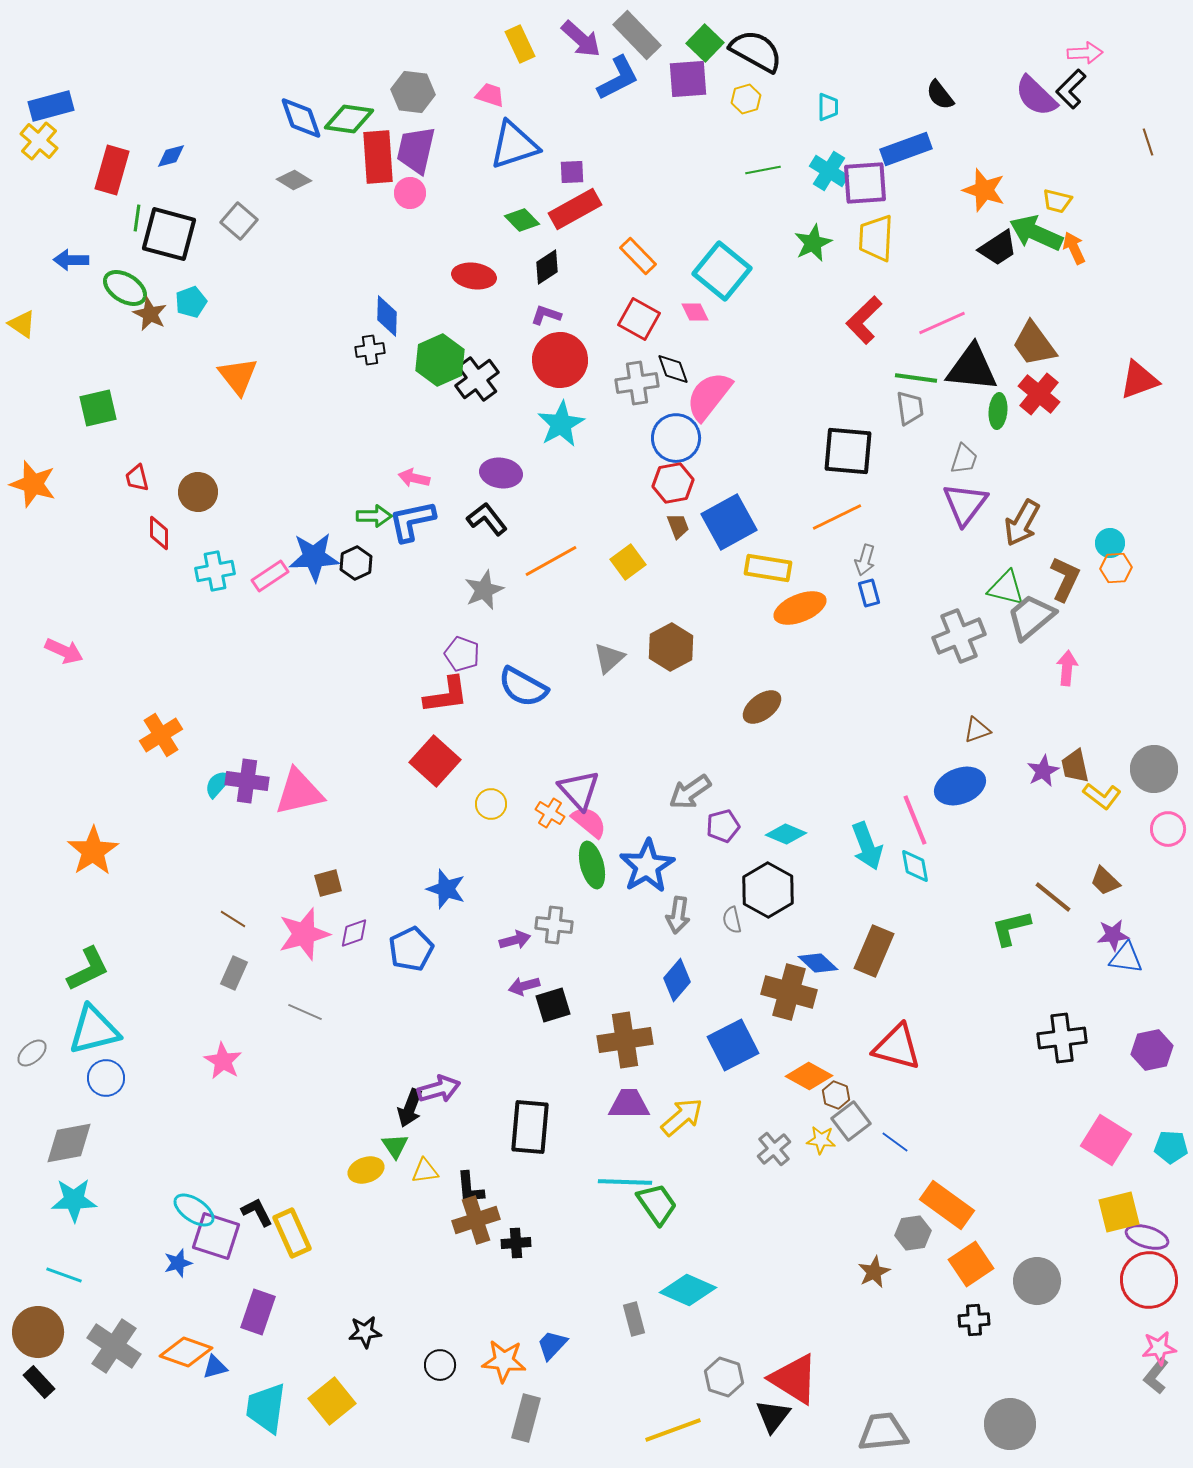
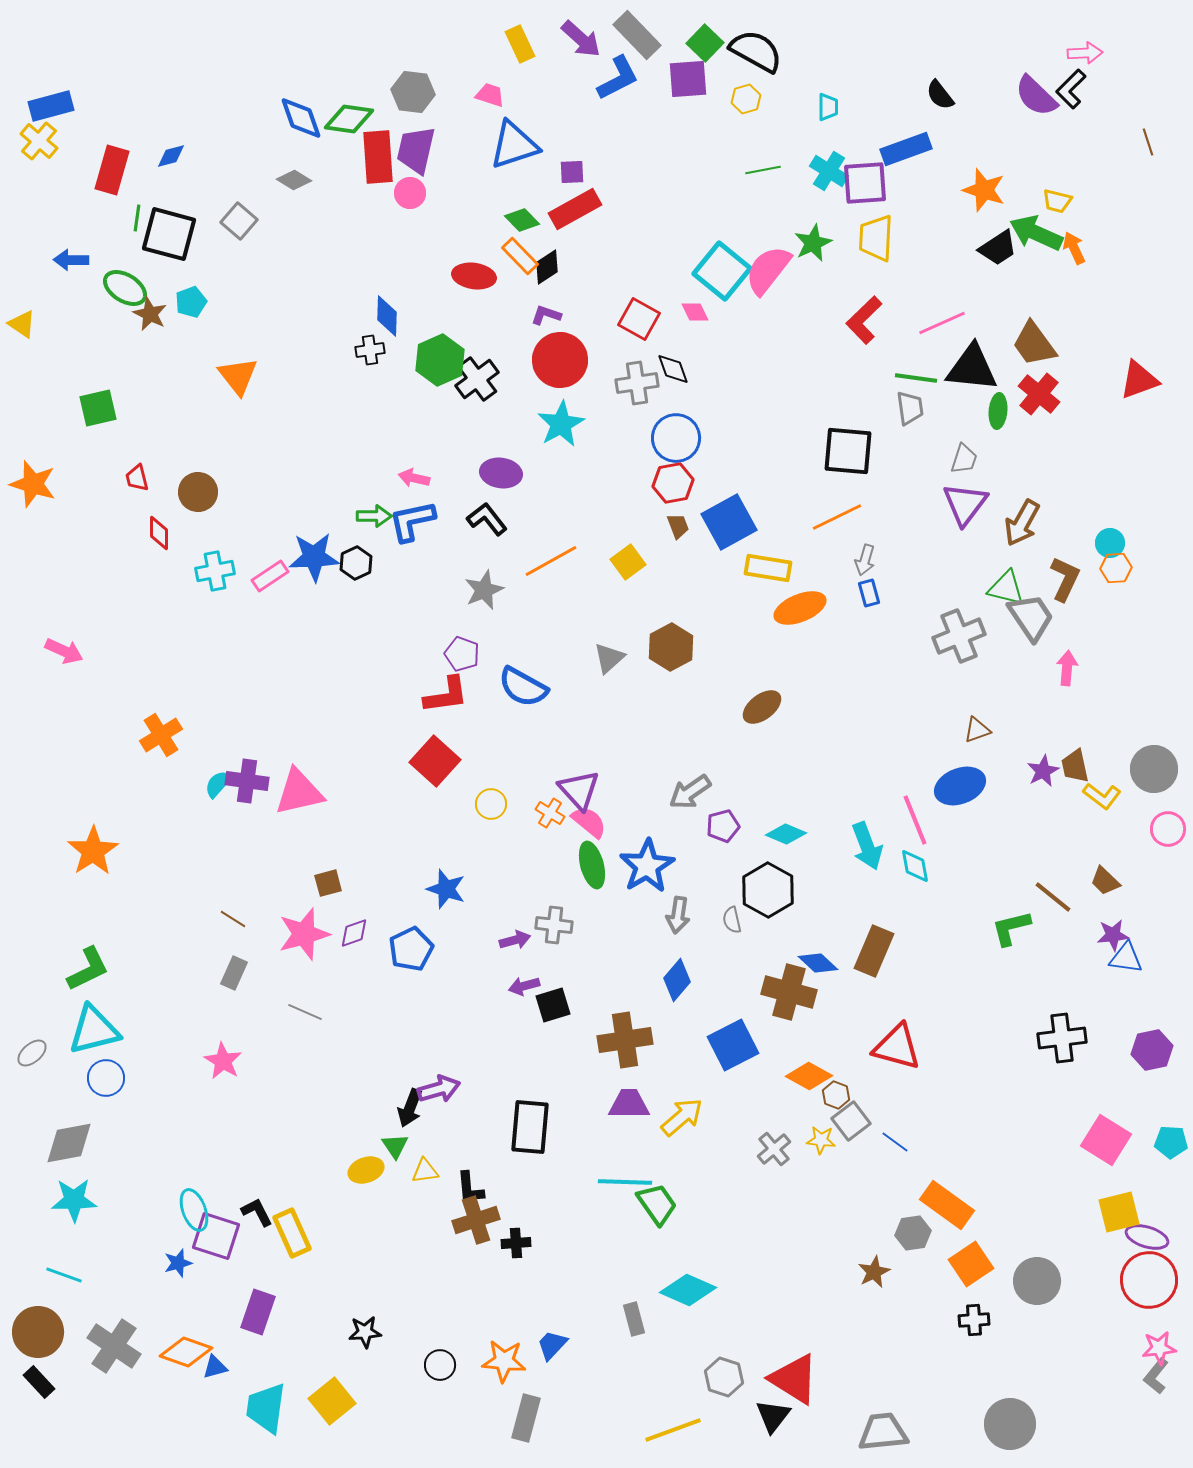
orange rectangle at (638, 256): moved 118 px left
pink semicircle at (709, 396): moved 59 px right, 126 px up
gray trapezoid at (1031, 617): rotated 96 degrees clockwise
cyan pentagon at (1171, 1147): moved 5 px up
cyan ellipse at (194, 1210): rotated 36 degrees clockwise
